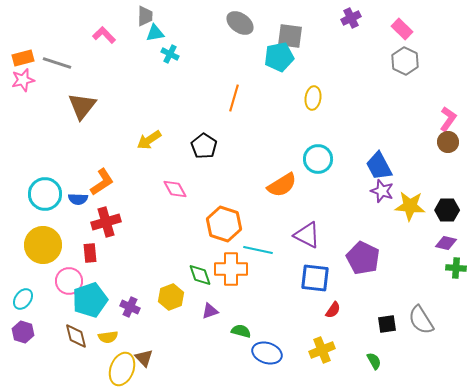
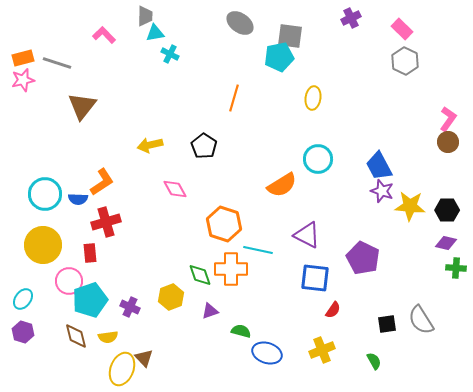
yellow arrow at (149, 140): moved 1 px right, 5 px down; rotated 20 degrees clockwise
